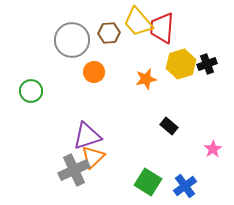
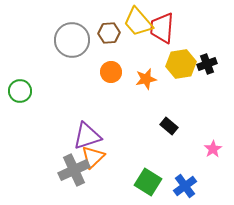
yellow hexagon: rotated 8 degrees clockwise
orange circle: moved 17 px right
green circle: moved 11 px left
